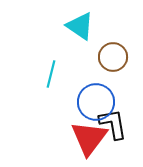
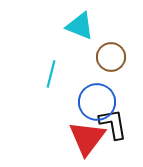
cyan triangle: rotated 12 degrees counterclockwise
brown circle: moved 2 px left
blue circle: moved 1 px right
red triangle: moved 2 px left
